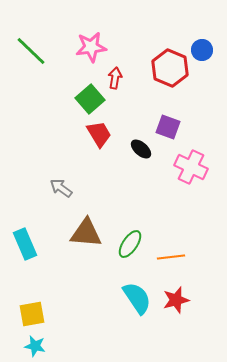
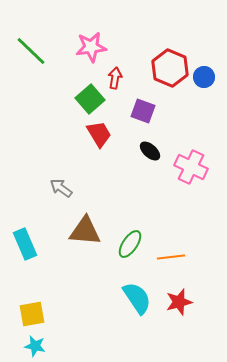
blue circle: moved 2 px right, 27 px down
purple square: moved 25 px left, 16 px up
black ellipse: moved 9 px right, 2 px down
brown triangle: moved 1 px left, 2 px up
red star: moved 3 px right, 2 px down
